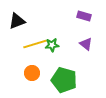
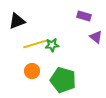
purple triangle: moved 10 px right, 7 px up
orange circle: moved 2 px up
green pentagon: moved 1 px left
